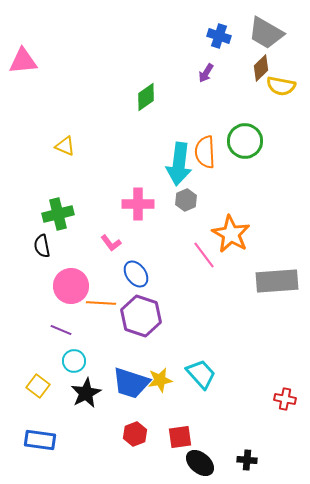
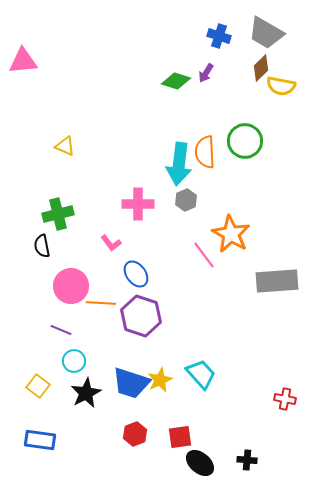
green diamond: moved 30 px right, 16 px up; rotated 52 degrees clockwise
yellow star: rotated 15 degrees counterclockwise
